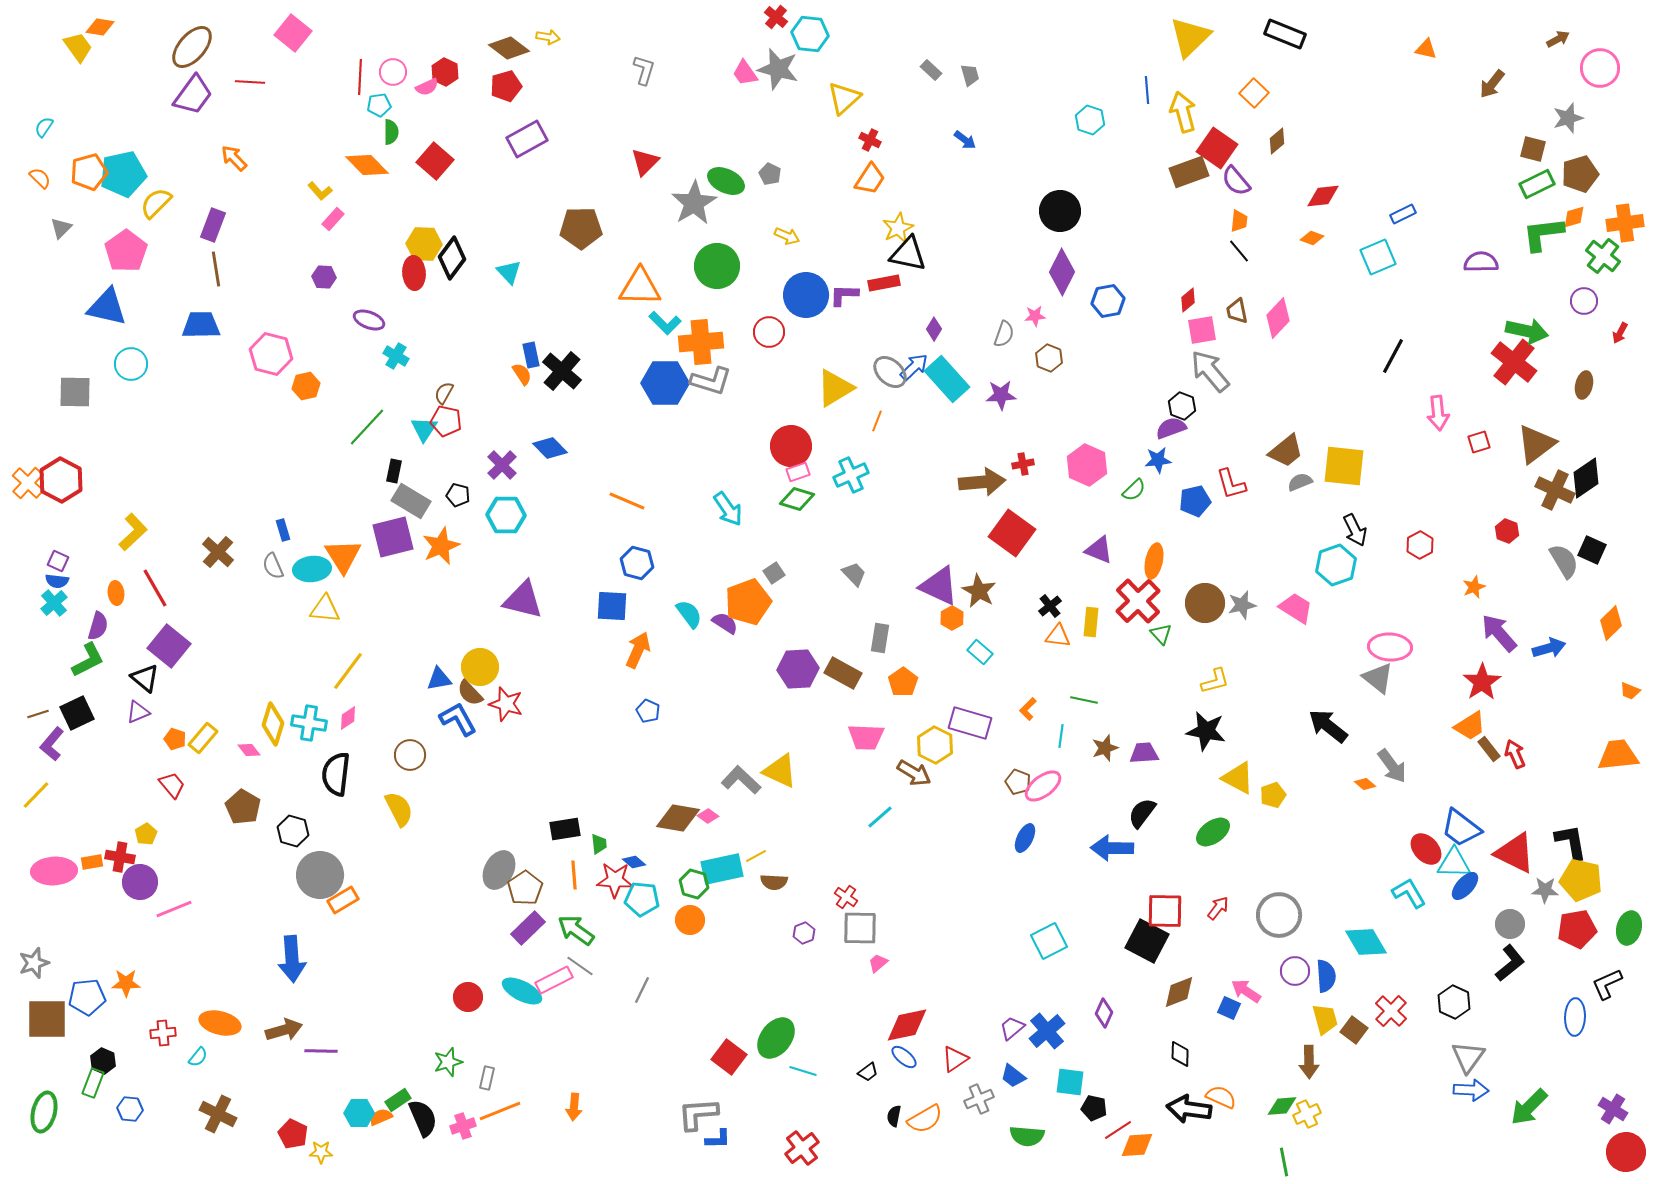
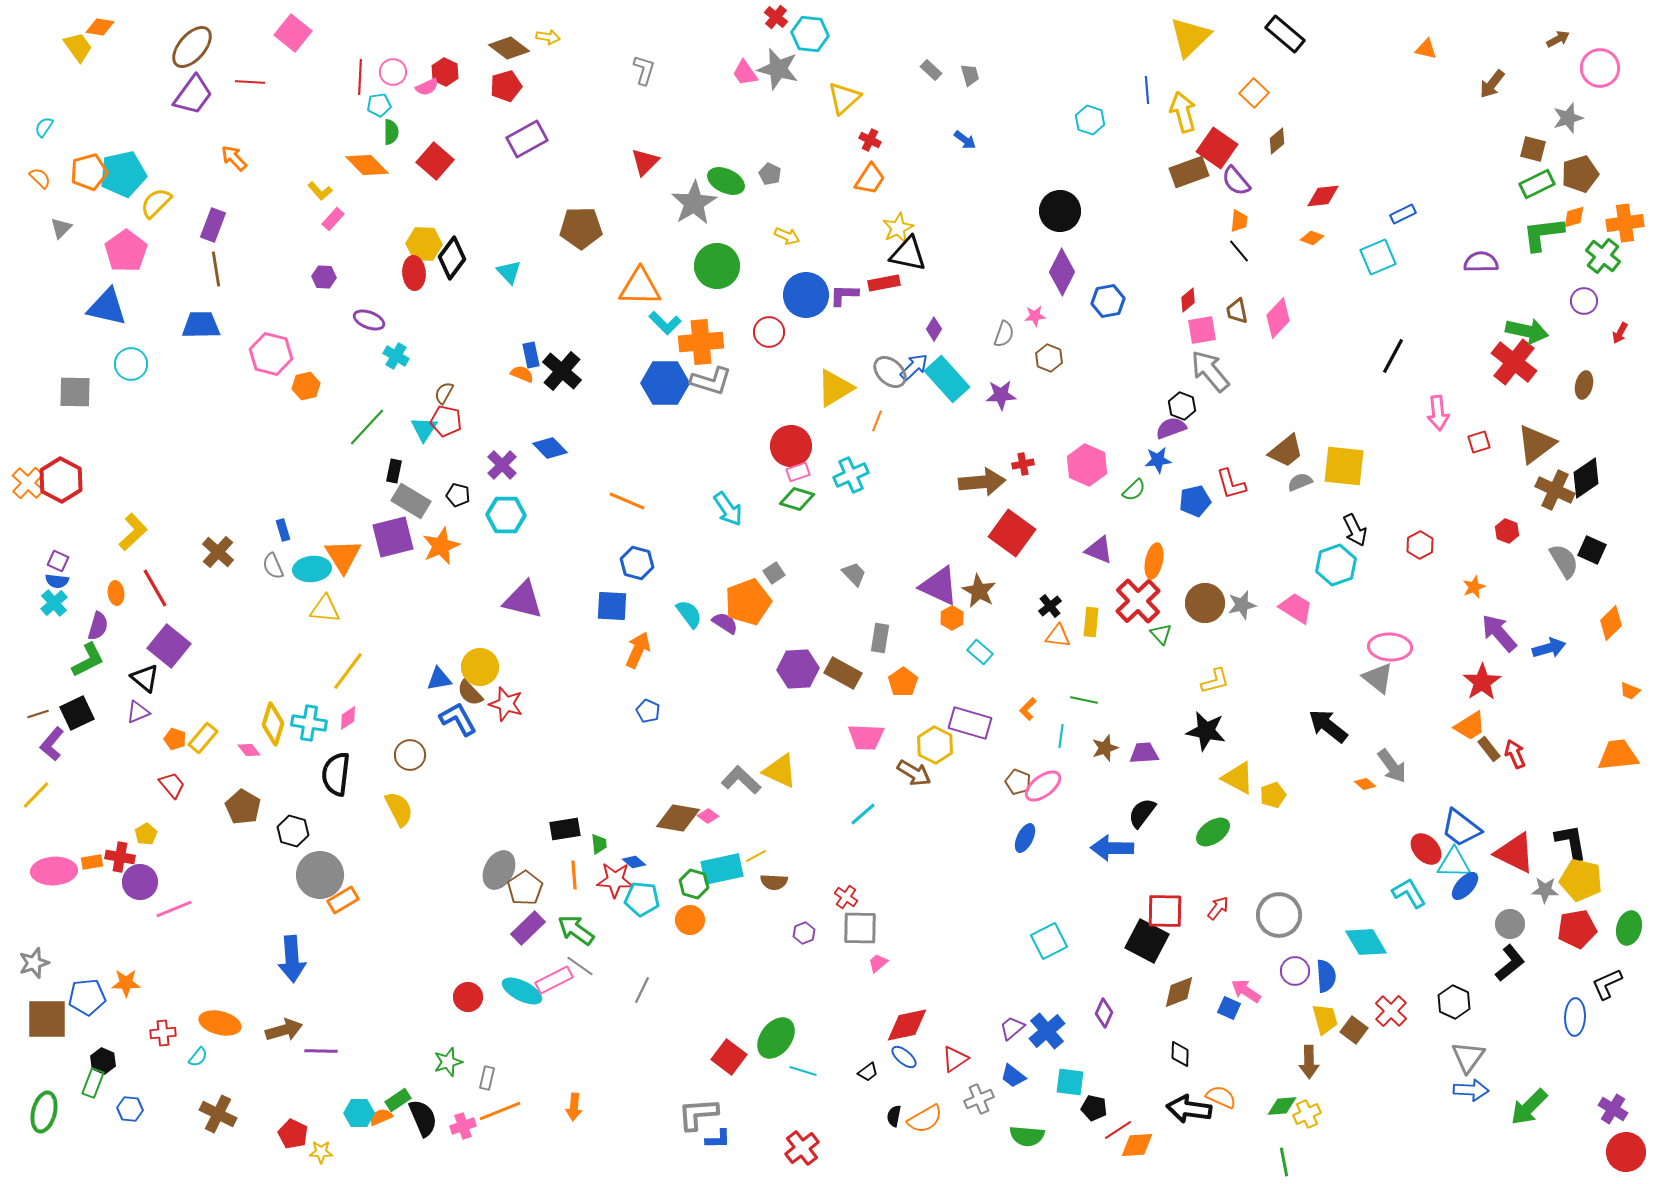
black rectangle at (1285, 34): rotated 18 degrees clockwise
orange semicircle at (522, 374): rotated 35 degrees counterclockwise
cyan line at (880, 817): moved 17 px left, 3 px up
